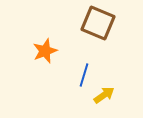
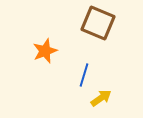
yellow arrow: moved 3 px left, 3 px down
